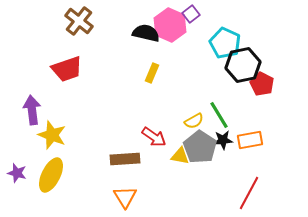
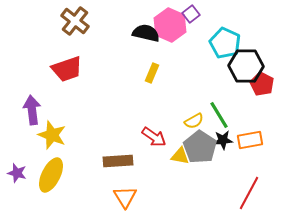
brown cross: moved 4 px left
black hexagon: moved 3 px right, 1 px down; rotated 12 degrees clockwise
brown rectangle: moved 7 px left, 2 px down
